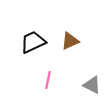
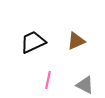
brown triangle: moved 6 px right
gray triangle: moved 7 px left
